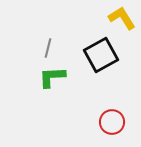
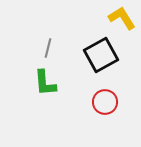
green L-shape: moved 7 px left, 6 px down; rotated 92 degrees counterclockwise
red circle: moved 7 px left, 20 px up
